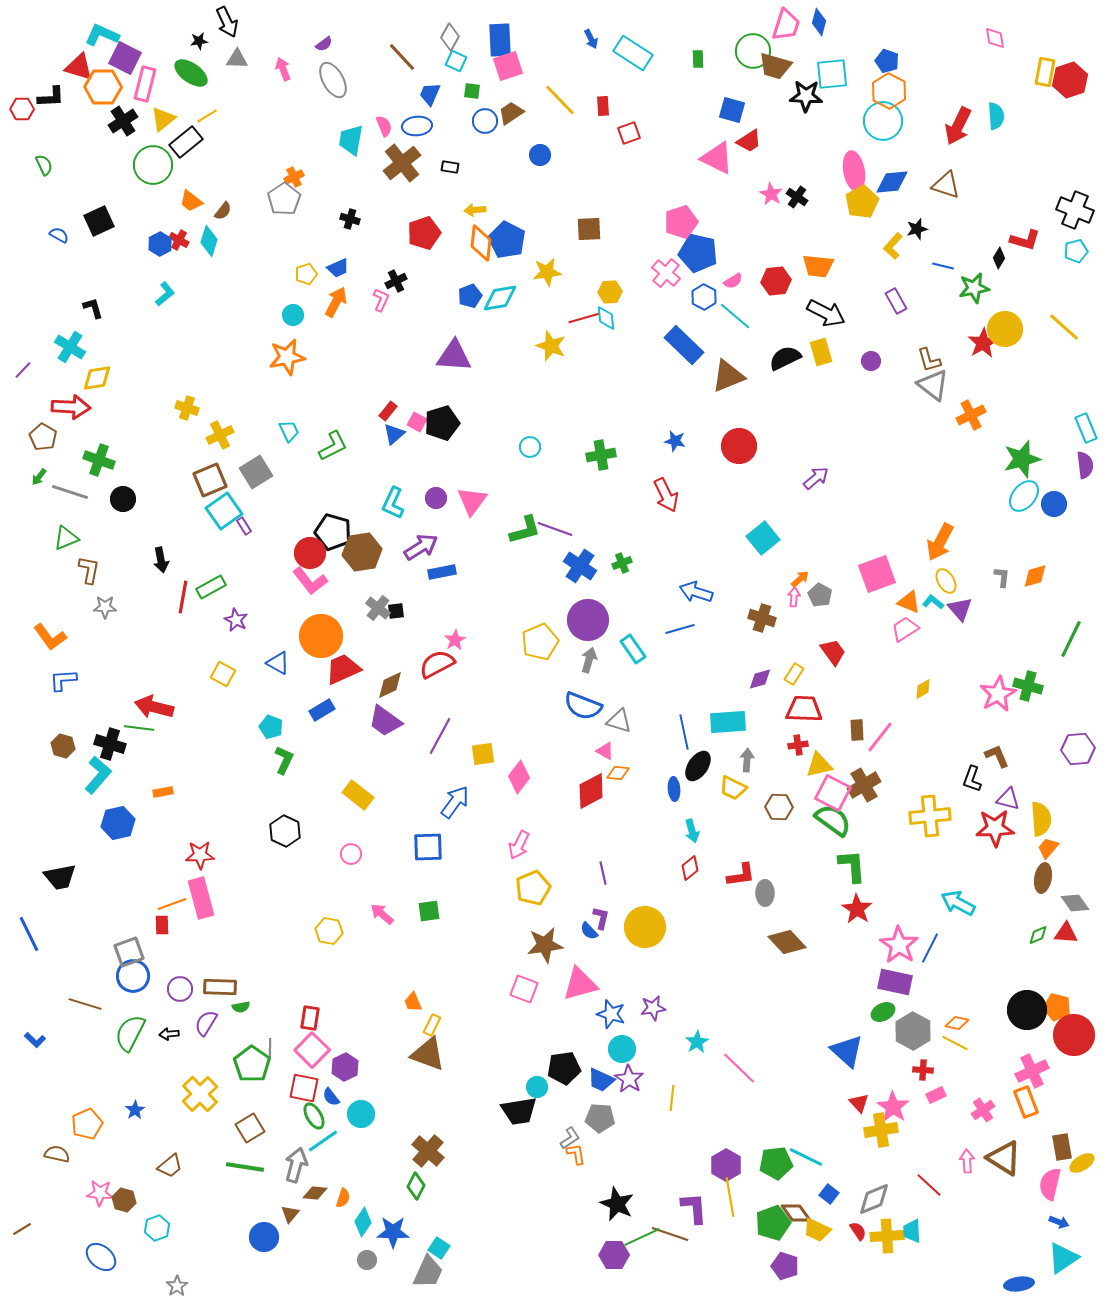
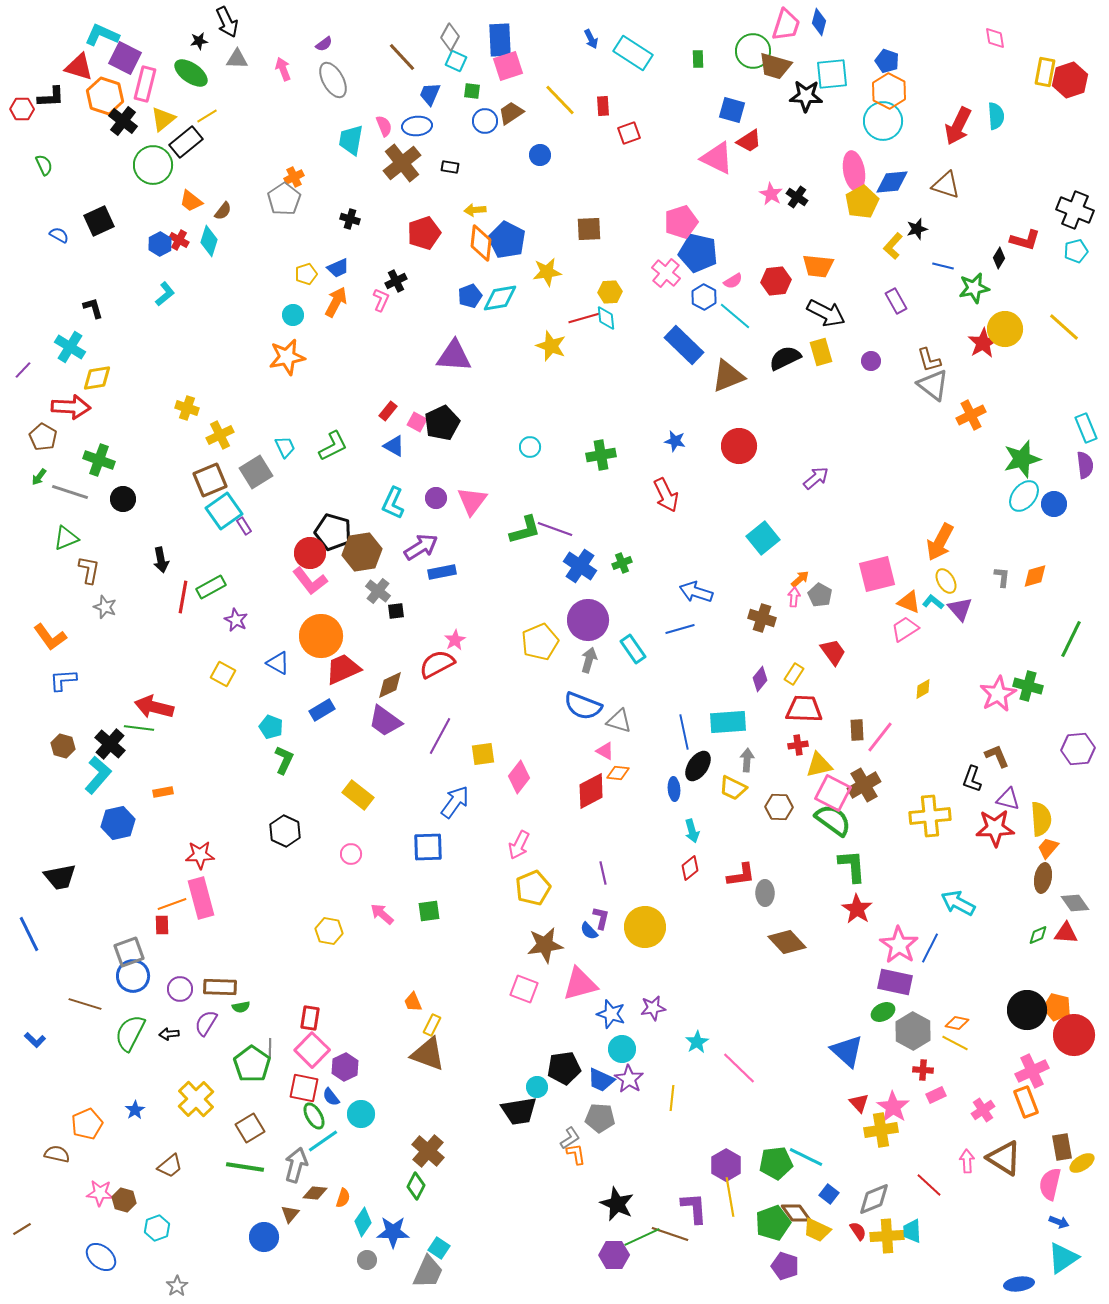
orange hexagon at (103, 87): moved 2 px right, 9 px down; rotated 18 degrees clockwise
black cross at (123, 121): rotated 20 degrees counterclockwise
black pentagon at (442, 423): rotated 8 degrees counterclockwise
cyan trapezoid at (289, 431): moved 4 px left, 16 px down
blue triangle at (394, 434): moved 12 px down; rotated 50 degrees counterclockwise
pink square at (877, 574): rotated 6 degrees clockwise
gray star at (105, 607): rotated 20 degrees clockwise
gray cross at (378, 608): moved 17 px up
purple diamond at (760, 679): rotated 35 degrees counterclockwise
black cross at (110, 744): rotated 24 degrees clockwise
yellow cross at (200, 1094): moved 4 px left, 5 px down
